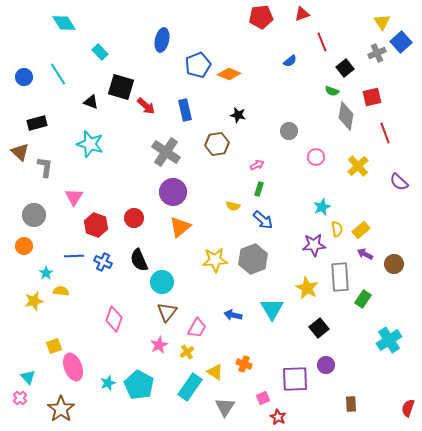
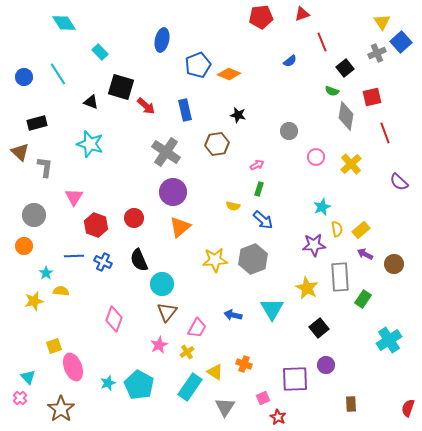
yellow cross at (358, 166): moved 7 px left, 2 px up
cyan circle at (162, 282): moved 2 px down
